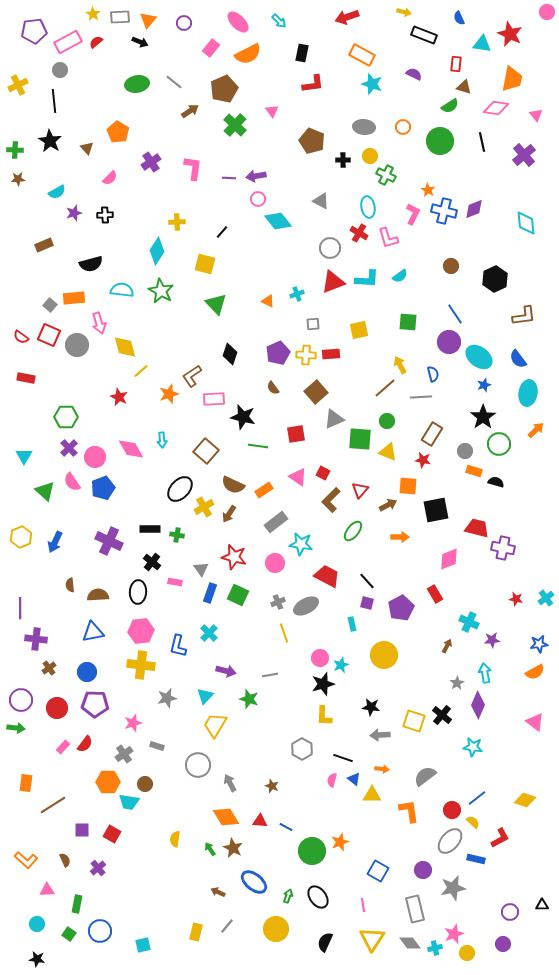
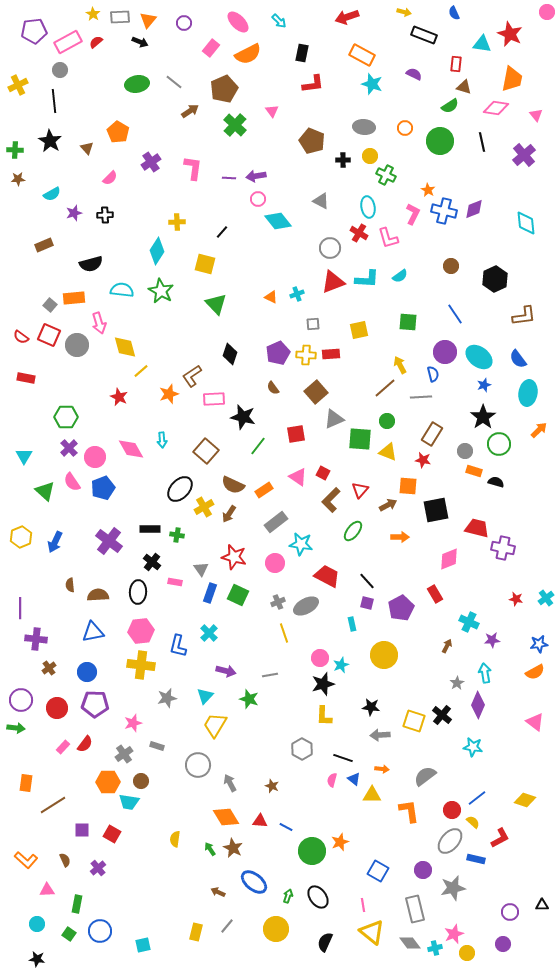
blue semicircle at (459, 18): moved 5 px left, 5 px up
orange circle at (403, 127): moved 2 px right, 1 px down
cyan semicircle at (57, 192): moved 5 px left, 2 px down
orange triangle at (268, 301): moved 3 px right, 4 px up
purple circle at (449, 342): moved 4 px left, 10 px down
orange arrow at (536, 430): moved 3 px right
green line at (258, 446): rotated 60 degrees counterclockwise
purple cross at (109, 541): rotated 12 degrees clockwise
brown circle at (145, 784): moved 4 px left, 3 px up
yellow triangle at (372, 939): moved 7 px up; rotated 24 degrees counterclockwise
